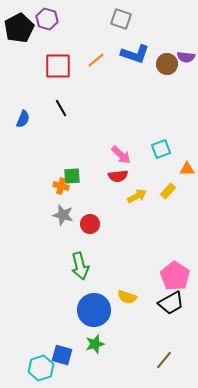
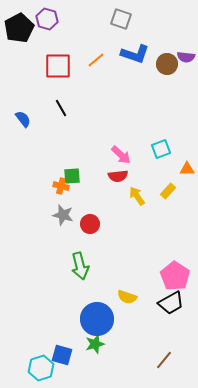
blue semicircle: rotated 60 degrees counterclockwise
yellow arrow: rotated 96 degrees counterclockwise
blue circle: moved 3 px right, 9 px down
